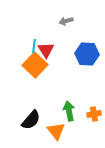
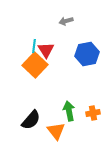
blue hexagon: rotated 15 degrees counterclockwise
orange cross: moved 1 px left, 1 px up
